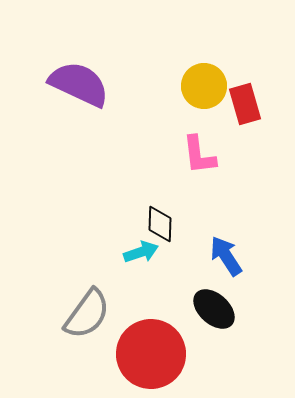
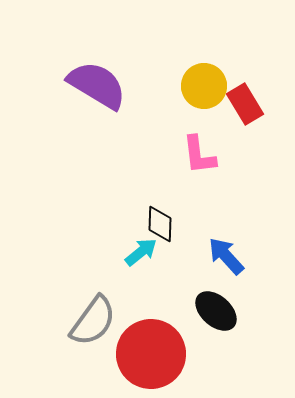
purple semicircle: moved 18 px right, 1 px down; rotated 6 degrees clockwise
red rectangle: rotated 15 degrees counterclockwise
cyan arrow: rotated 20 degrees counterclockwise
blue arrow: rotated 9 degrees counterclockwise
black ellipse: moved 2 px right, 2 px down
gray semicircle: moved 6 px right, 7 px down
